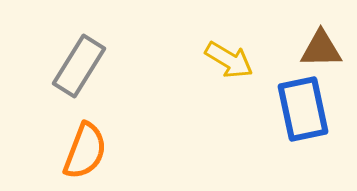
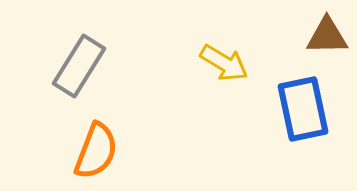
brown triangle: moved 6 px right, 13 px up
yellow arrow: moved 5 px left, 3 px down
orange semicircle: moved 11 px right
